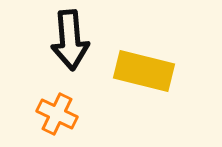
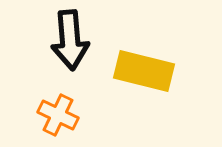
orange cross: moved 1 px right, 1 px down
